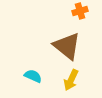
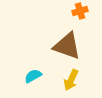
brown triangle: rotated 20 degrees counterclockwise
cyan semicircle: rotated 54 degrees counterclockwise
